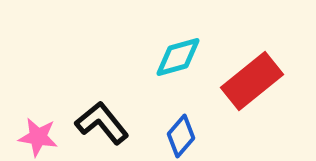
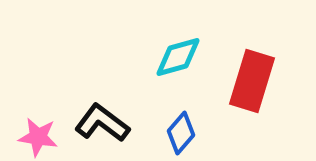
red rectangle: rotated 34 degrees counterclockwise
black L-shape: rotated 14 degrees counterclockwise
blue diamond: moved 3 px up
